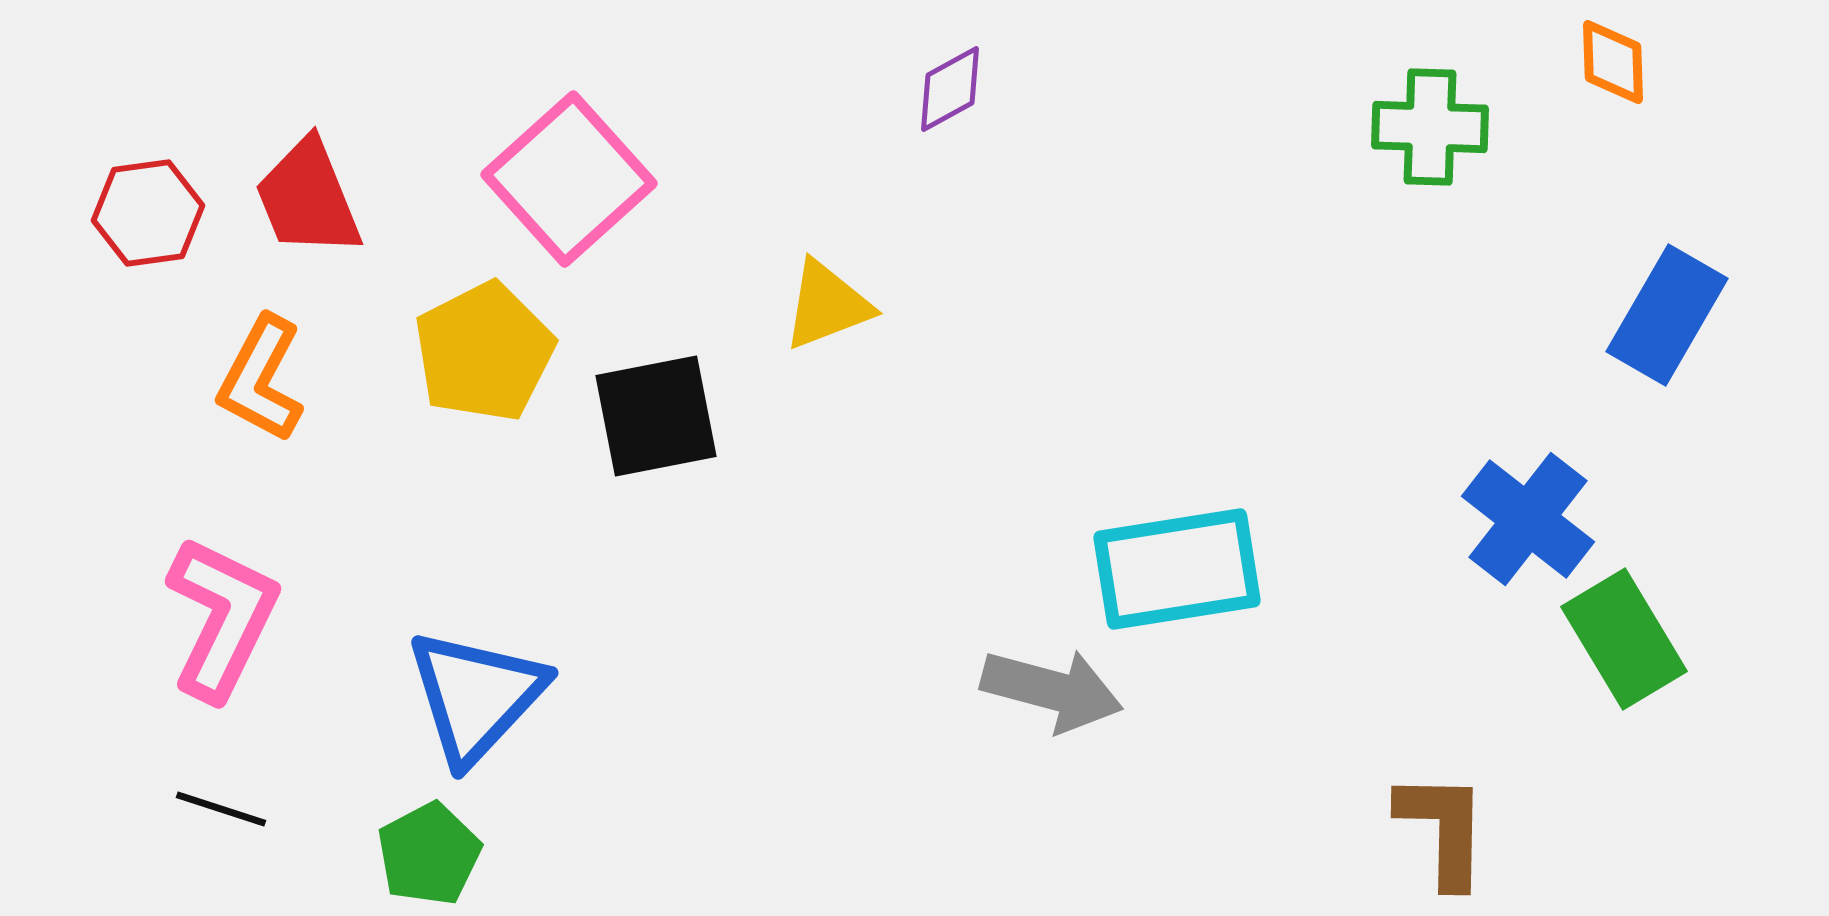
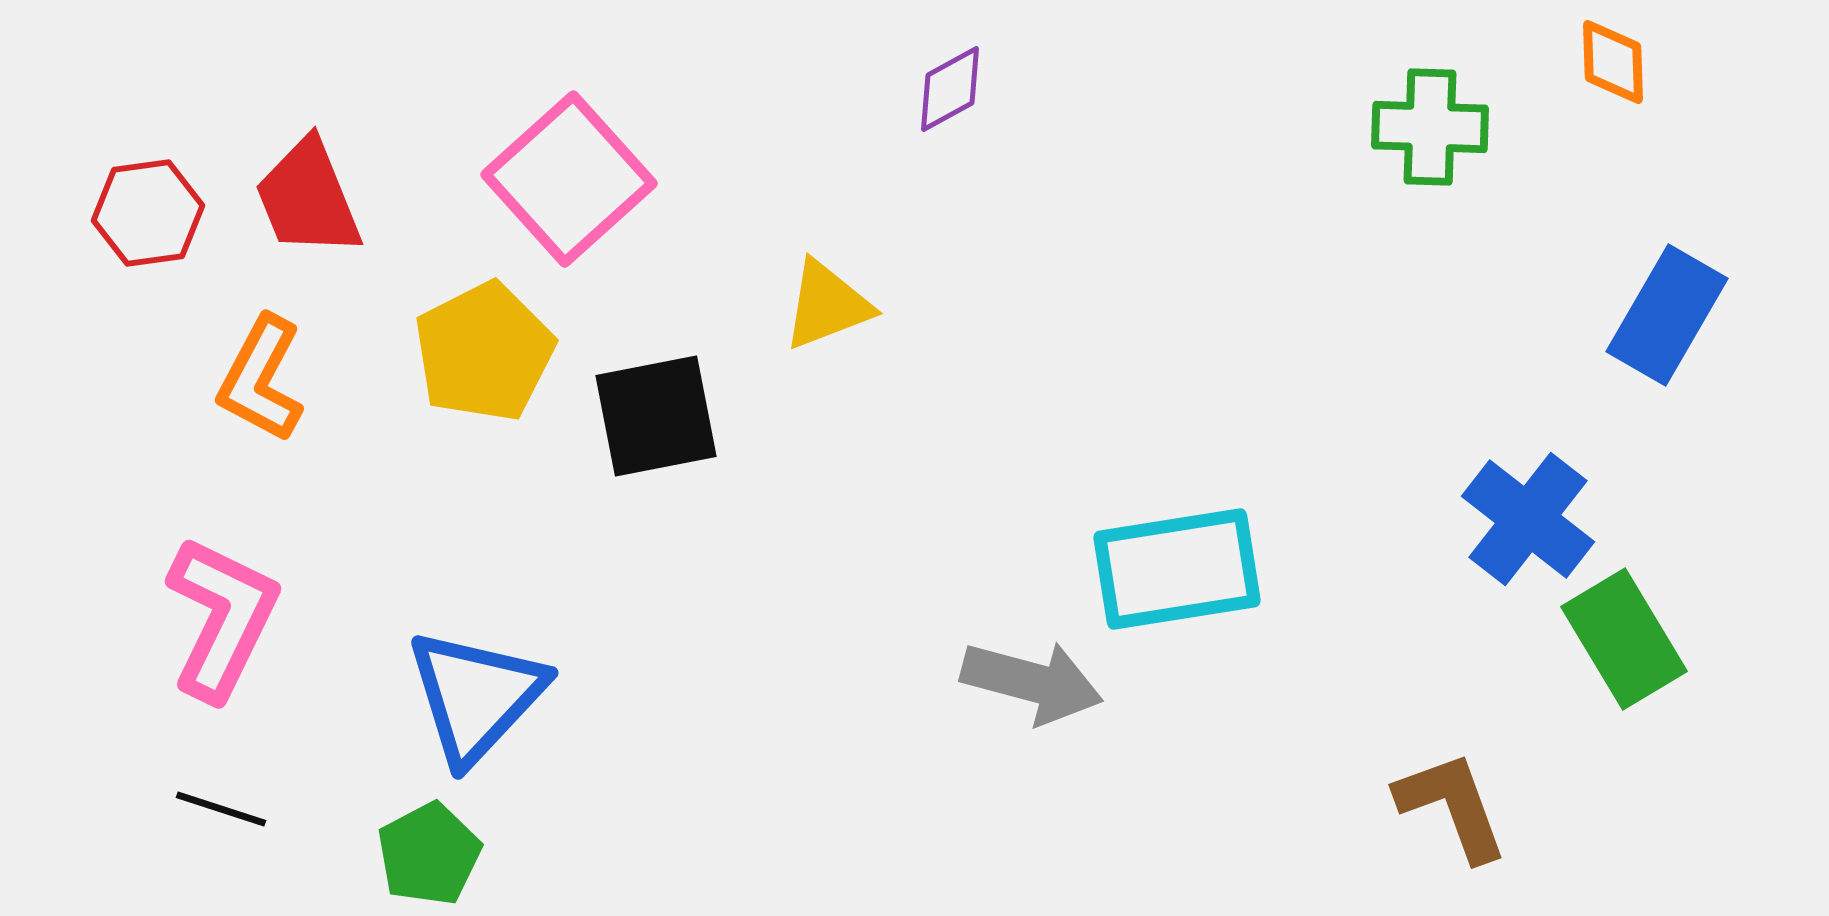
gray arrow: moved 20 px left, 8 px up
brown L-shape: moved 9 px right, 23 px up; rotated 21 degrees counterclockwise
